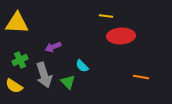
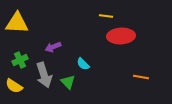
cyan semicircle: moved 1 px right, 2 px up
